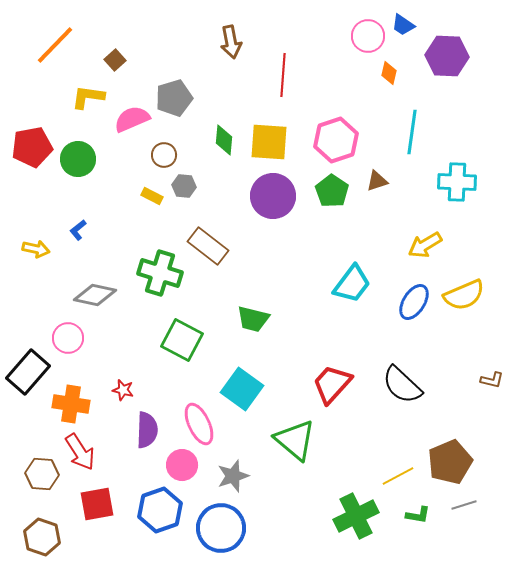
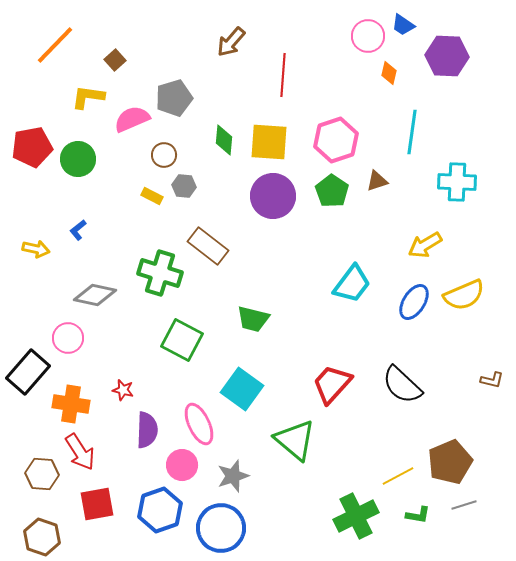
brown arrow at (231, 42): rotated 52 degrees clockwise
